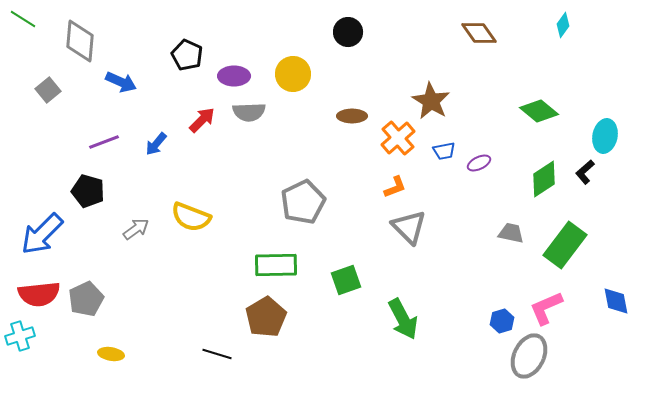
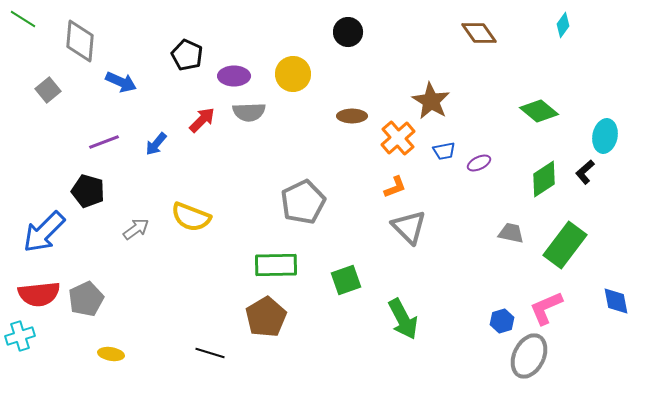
blue arrow at (42, 234): moved 2 px right, 2 px up
black line at (217, 354): moved 7 px left, 1 px up
